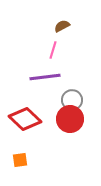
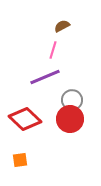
purple line: rotated 16 degrees counterclockwise
